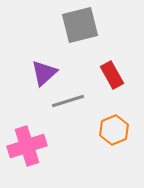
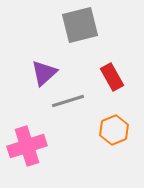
red rectangle: moved 2 px down
